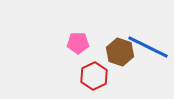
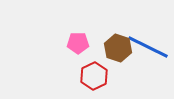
brown hexagon: moved 2 px left, 4 px up
